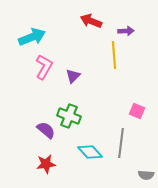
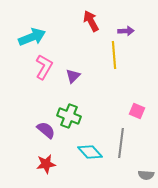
red arrow: rotated 40 degrees clockwise
